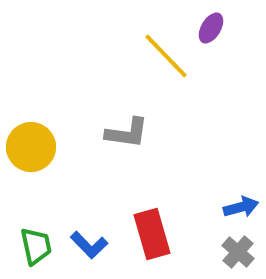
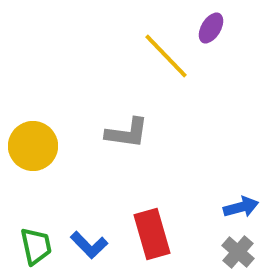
yellow circle: moved 2 px right, 1 px up
